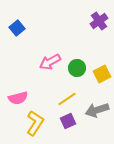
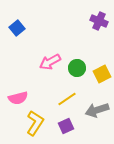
purple cross: rotated 30 degrees counterclockwise
purple square: moved 2 px left, 5 px down
